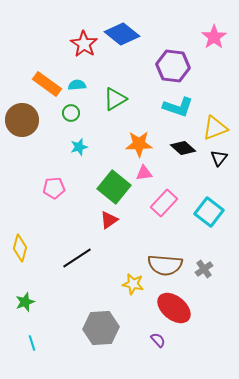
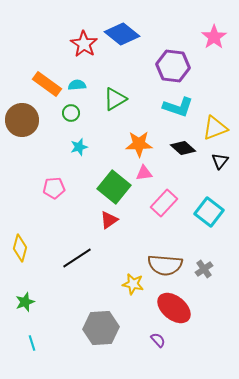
black triangle: moved 1 px right, 3 px down
